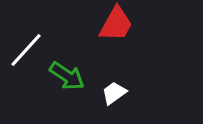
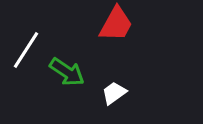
white line: rotated 9 degrees counterclockwise
green arrow: moved 4 px up
